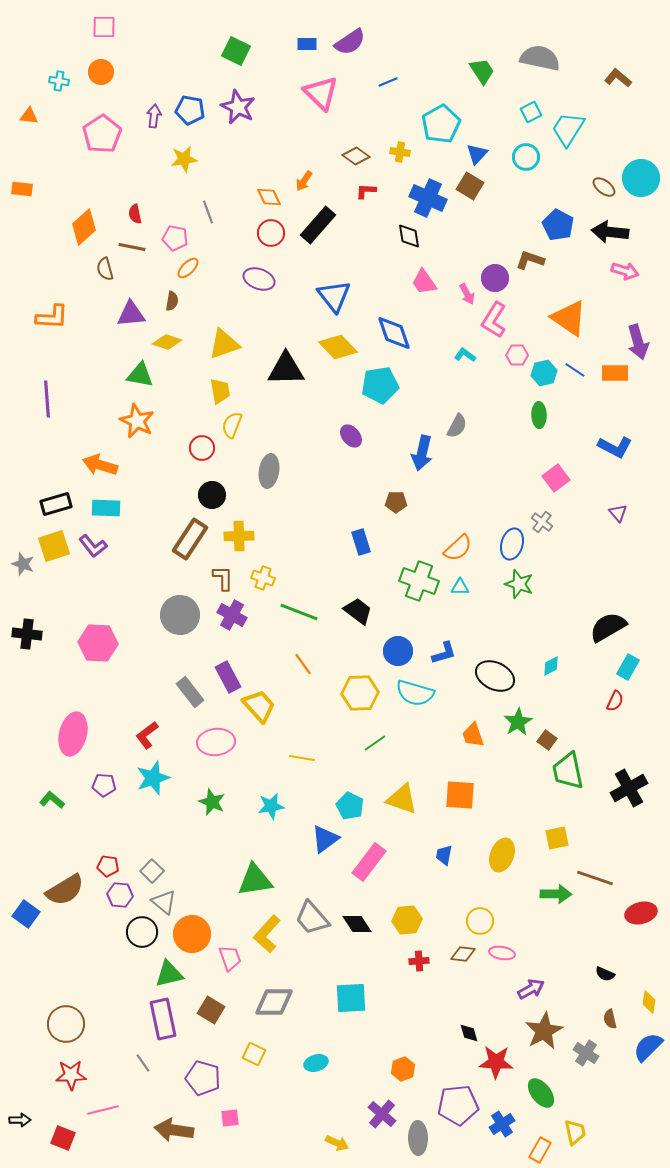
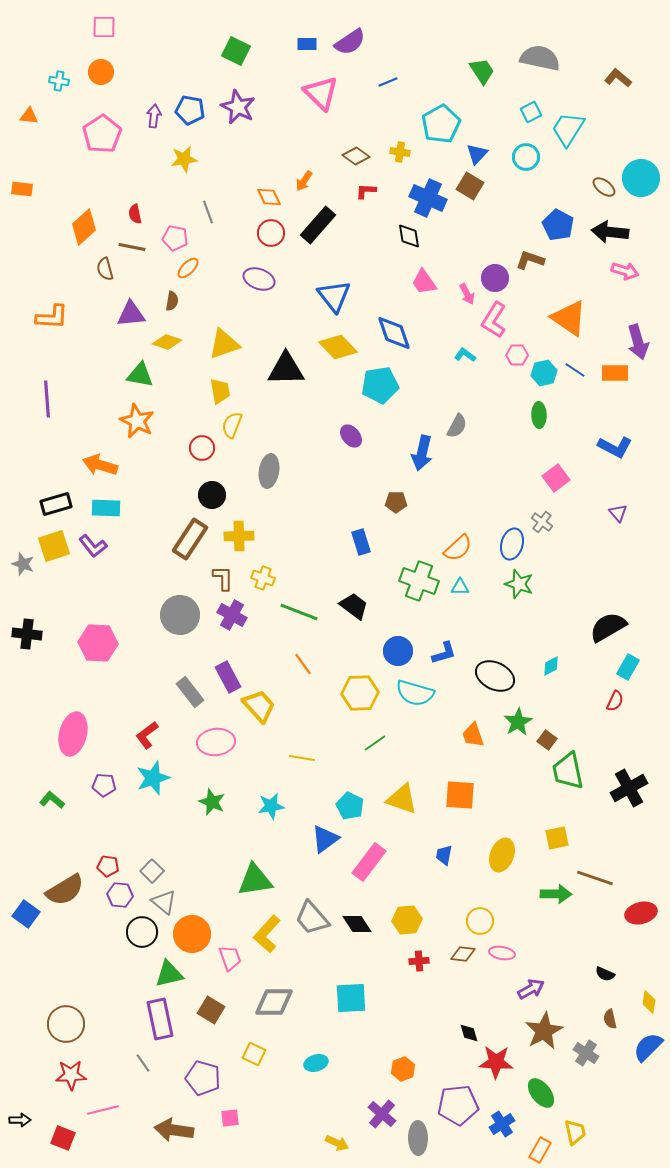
black trapezoid at (358, 611): moved 4 px left, 5 px up
purple rectangle at (163, 1019): moved 3 px left
